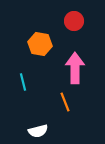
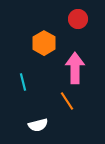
red circle: moved 4 px right, 2 px up
orange hexagon: moved 4 px right, 1 px up; rotated 20 degrees clockwise
orange line: moved 2 px right, 1 px up; rotated 12 degrees counterclockwise
white semicircle: moved 6 px up
